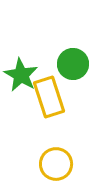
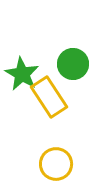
green star: moved 1 px right, 1 px up
yellow rectangle: rotated 15 degrees counterclockwise
